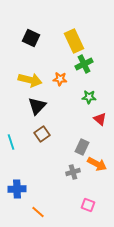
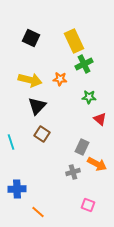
brown square: rotated 21 degrees counterclockwise
